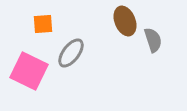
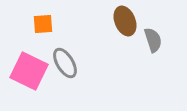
gray ellipse: moved 6 px left, 10 px down; rotated 68 degrees counterclockwise
